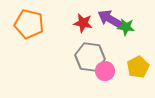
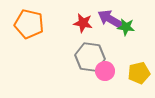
yellow pentagon: moved 1 px right, 6 px down; rotated 15 degrees clockwise
